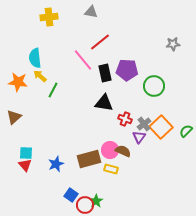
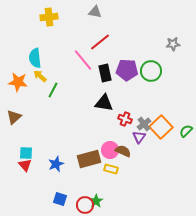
gray triangle: moved 4 px right
green circle: moved 3 px left, 15 px up
blue square: moved 11 px left, 4 px down; rotated 16 degrees counterclockwise
